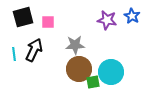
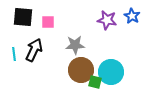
black square: rotated 20 degrees clockwise
brown circle: moved 2 px right, 1 px down
green square: moved 2 px right; rotated 24 degrees clockwise
